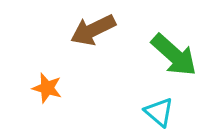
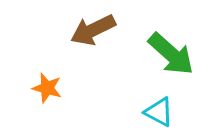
green arrow: moved 3 px left, 1 px up
cyan triangle: rotated 12 degrees counterclockwise
